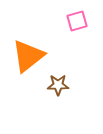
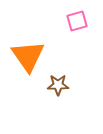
orange triangle: rotated 27 degrees counterclockwise
